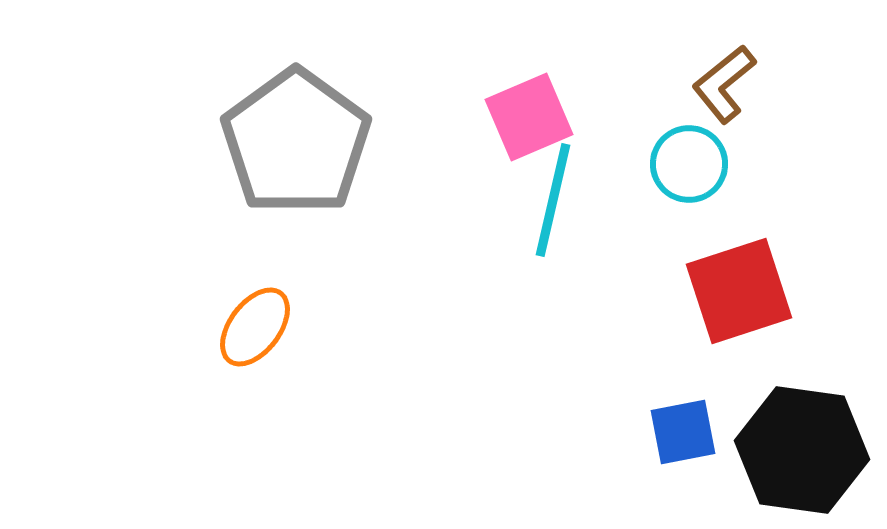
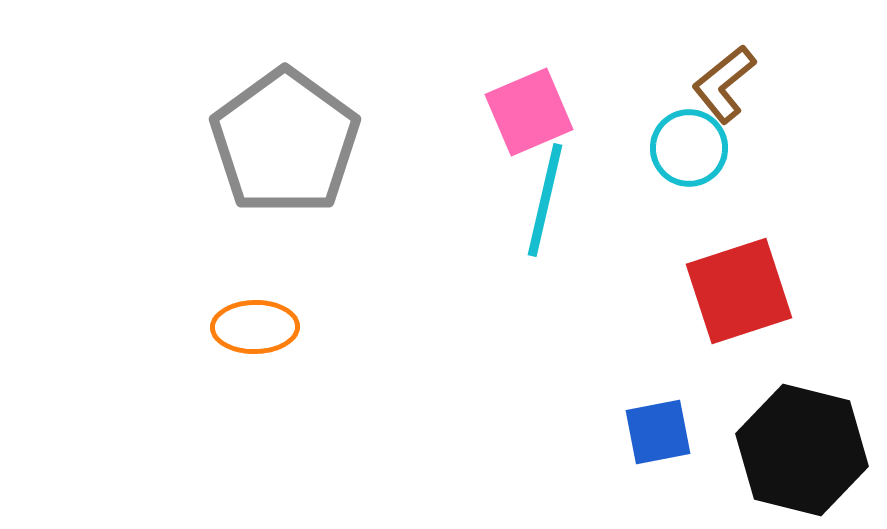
pink square: moved 5 px up
gray pentagon: moved 11 px left
cyan circle: moved 16 px up
cyan line: moved 8 px left
orange ellipse: rotated 52 degrees clockwise
blue square: moved 25 px left
black hexagon: rotated 6 degrees clockwise
